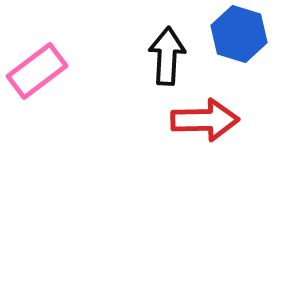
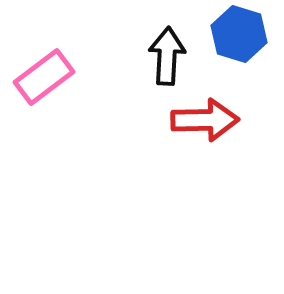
pink rectangle: moved 7 px right, 6 px down
